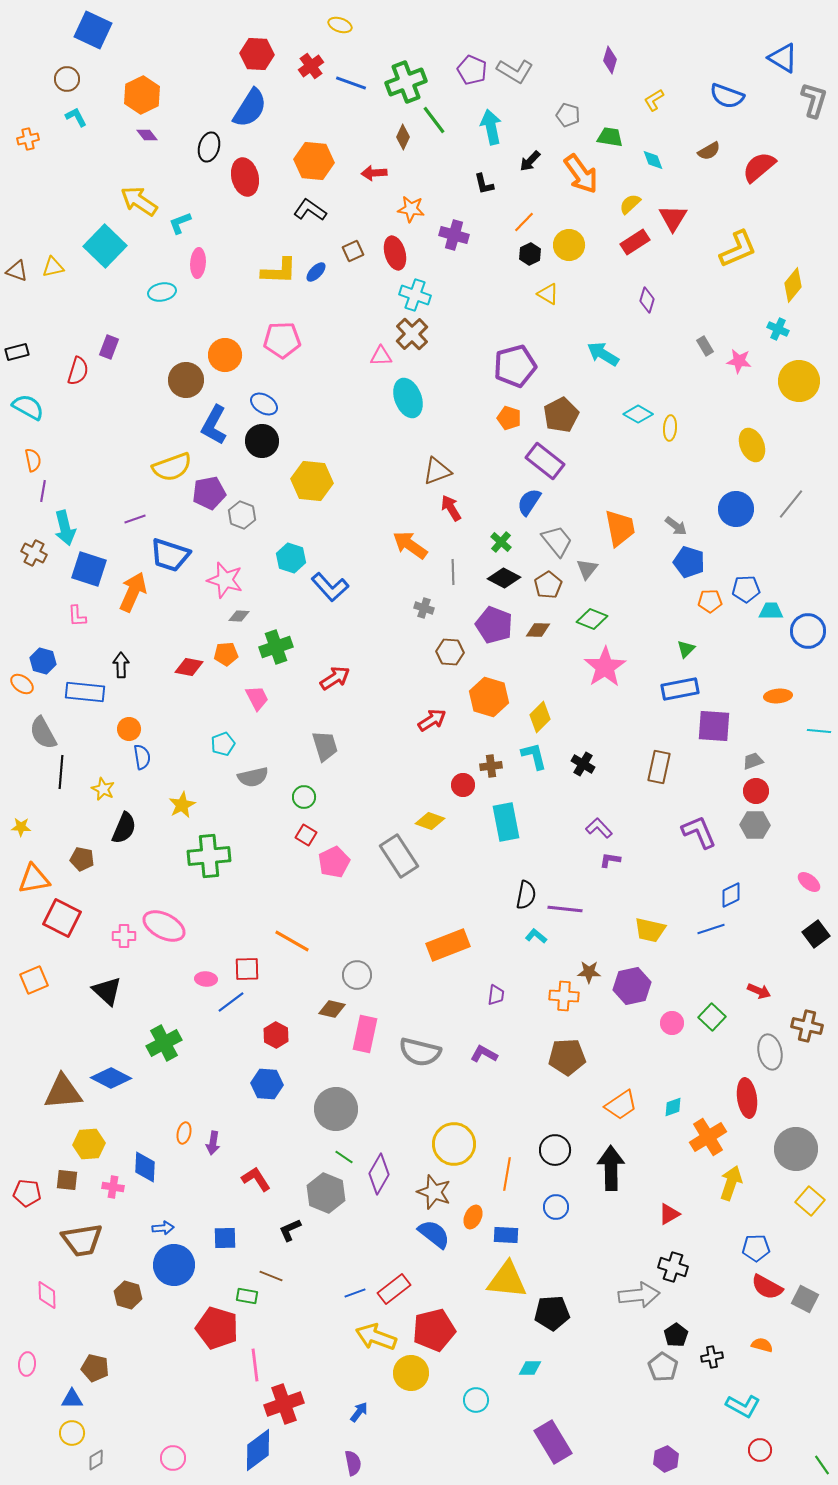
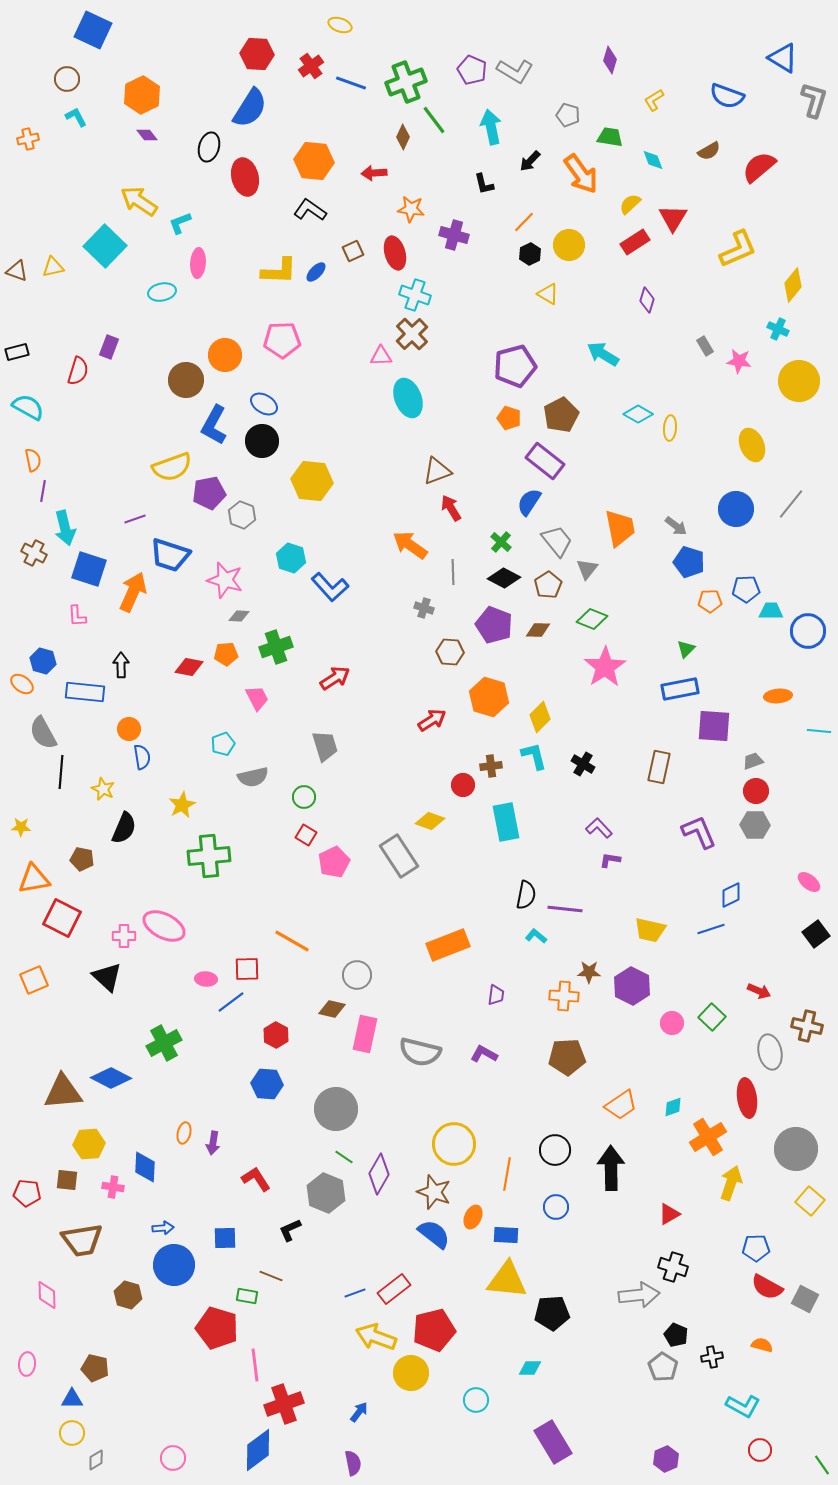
purple hexagon at (632, 986): rotated 21 degrees counterclockwise
black triangle at (107, 991): moved 14 px up
black pentagon at (676, 1335): rotated 15 degrees counterclockwise
